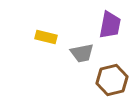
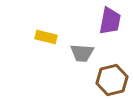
purple trapezoid: moved 4 px up
gray trapezoid: rotated 15 degrees clockwise
